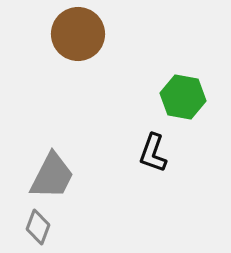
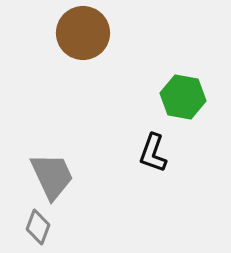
brown circle: moved 5 px right, 1 px up
gray trapezoid: rotated 52 degrees counterclockwise
